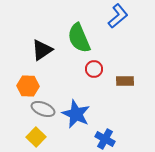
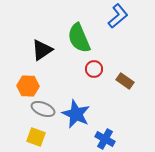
brown rectangle: rotated 36 degrees clockwise
yellow square: rotated 24 degrees counterclockwise
